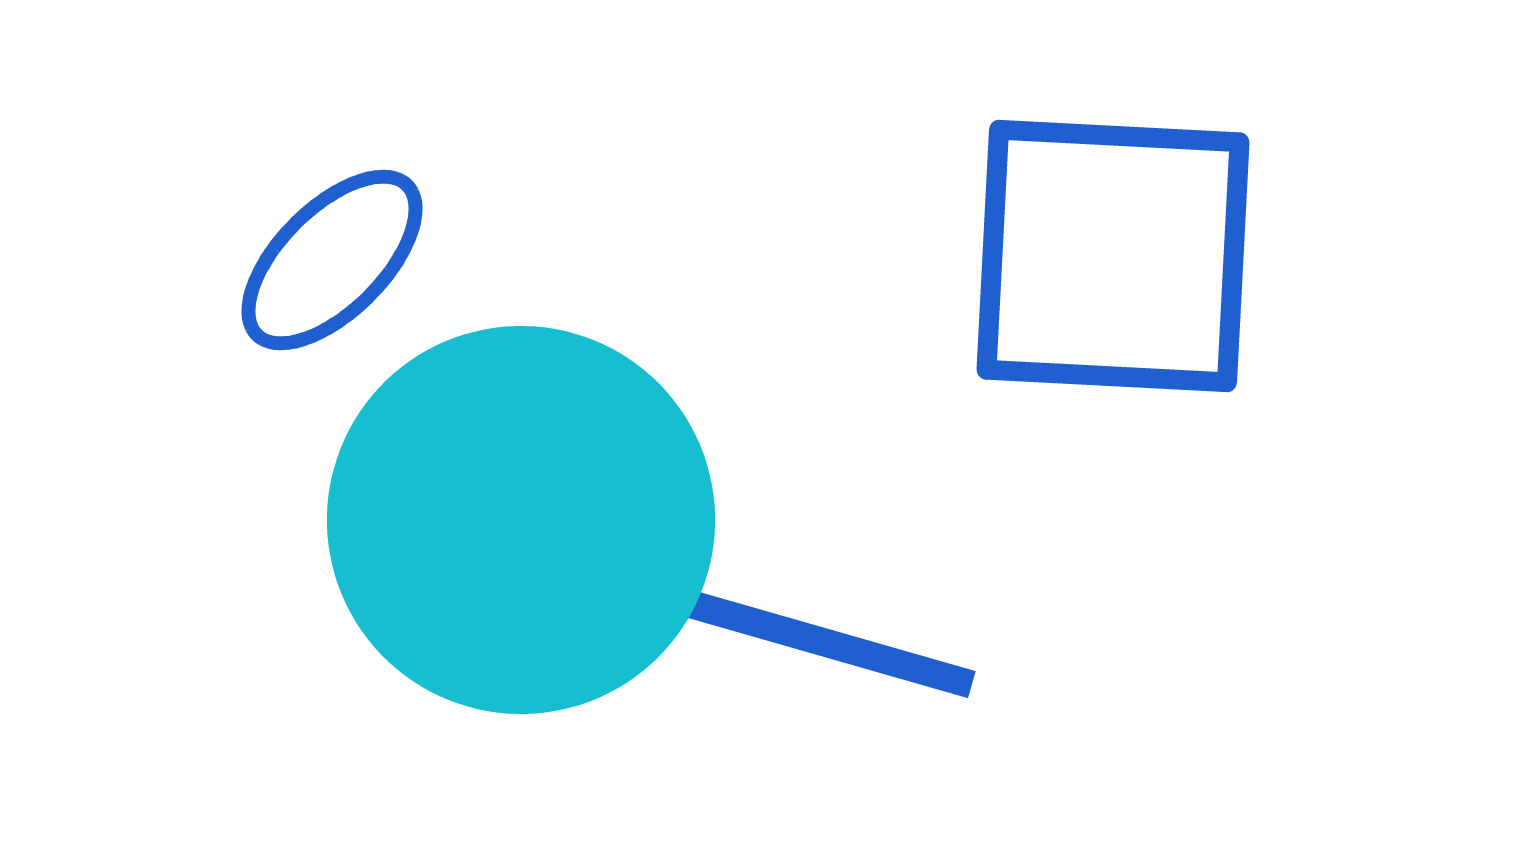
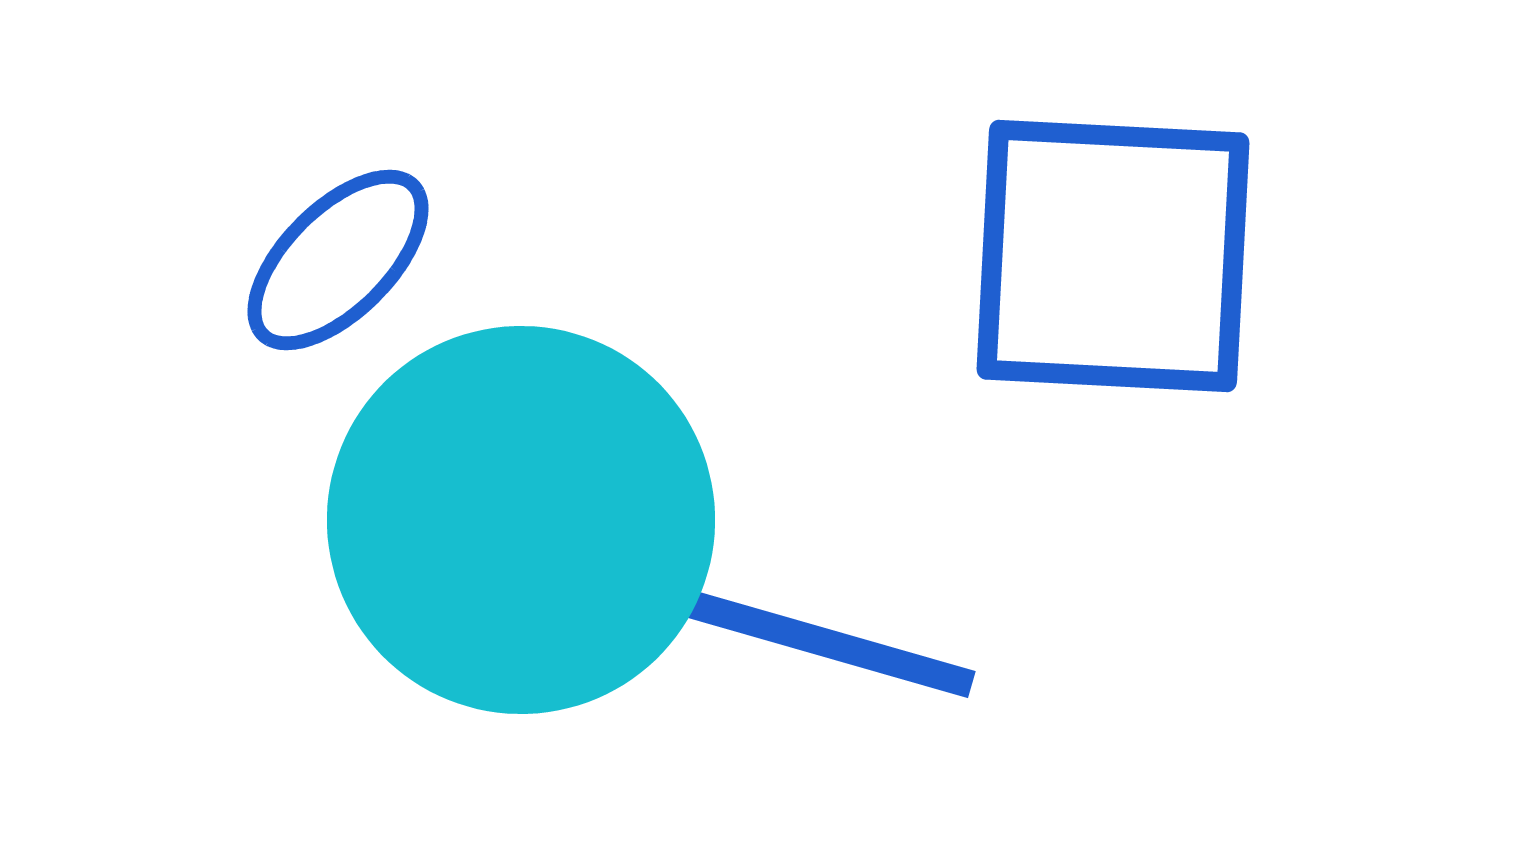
blue ellipse: moved 6 px right
